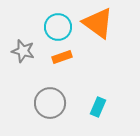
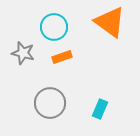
orange triangle: moved 12 px right, 1 px up
cyan circle: moved 4 px left
gray star: moved 2 px down
cyan rectangle: moved 2 px right, 2 px down
